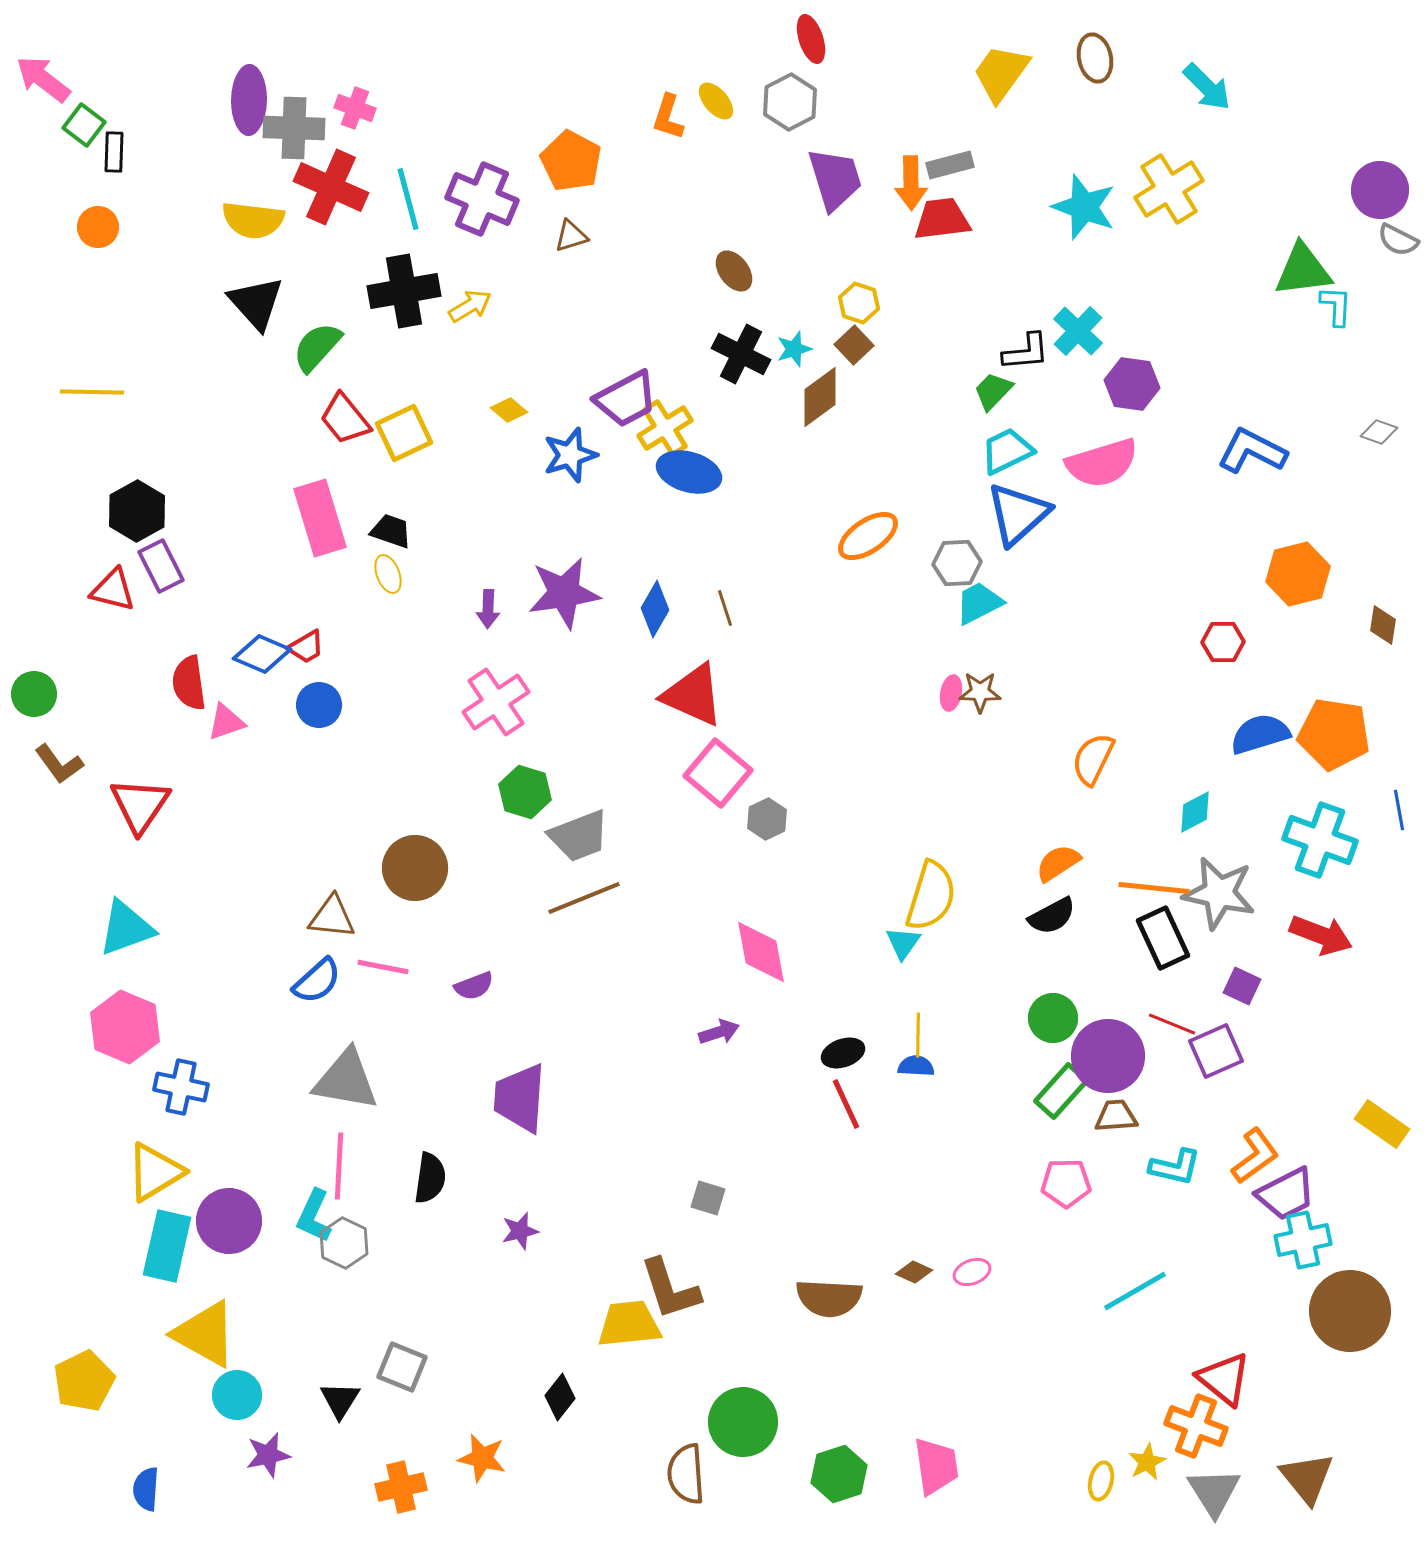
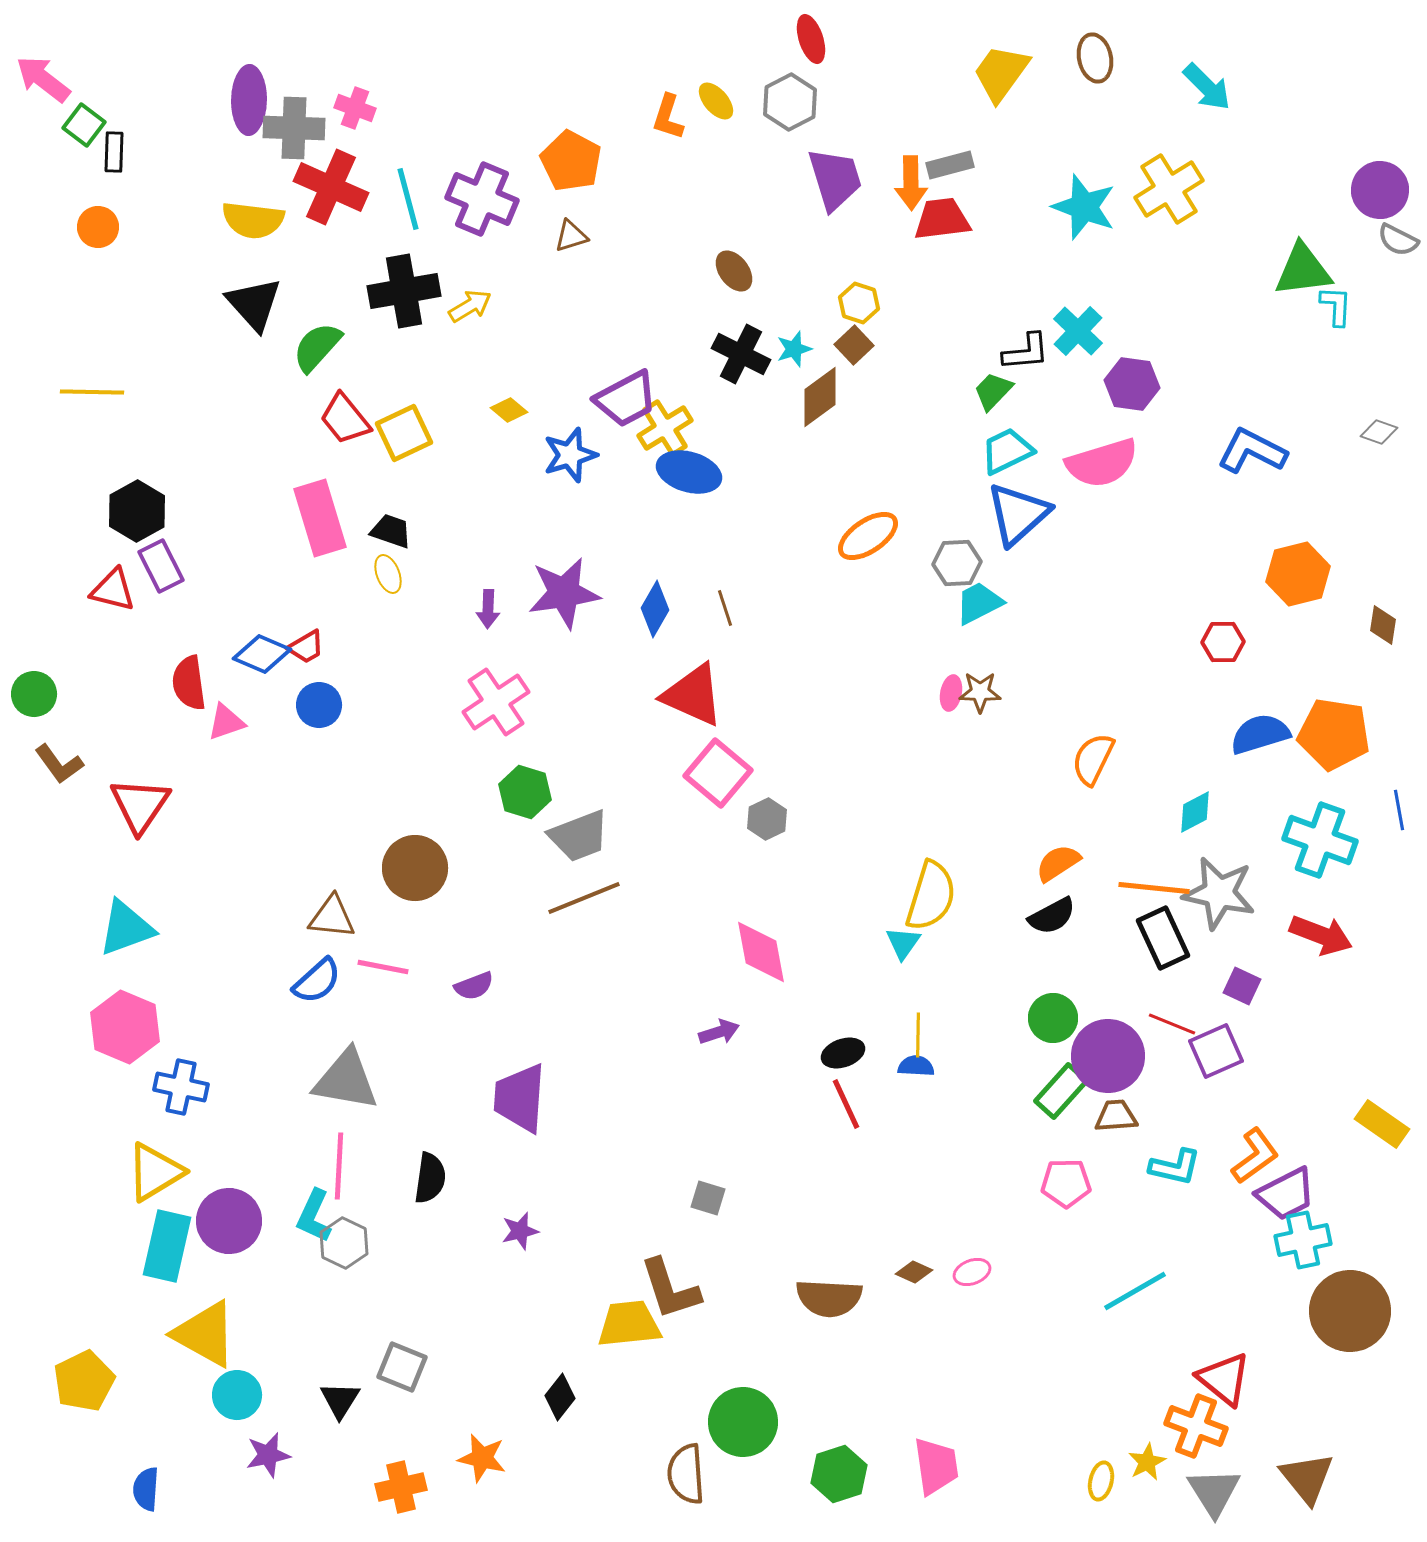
black triangle at (256, 303): moved 2 px left, 1 px down
